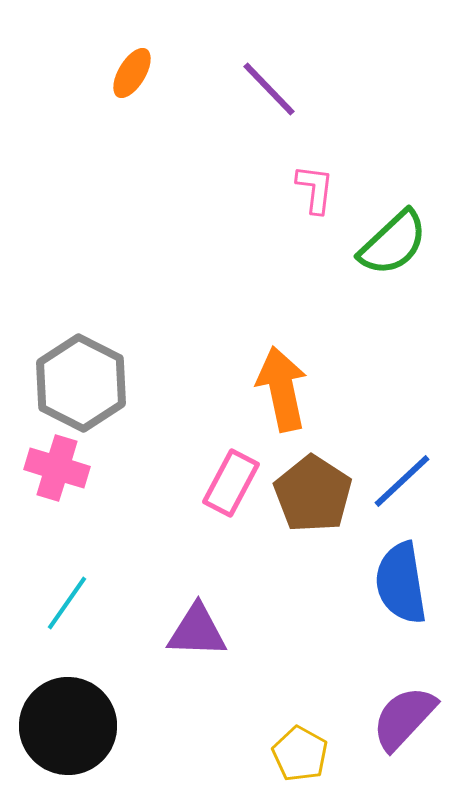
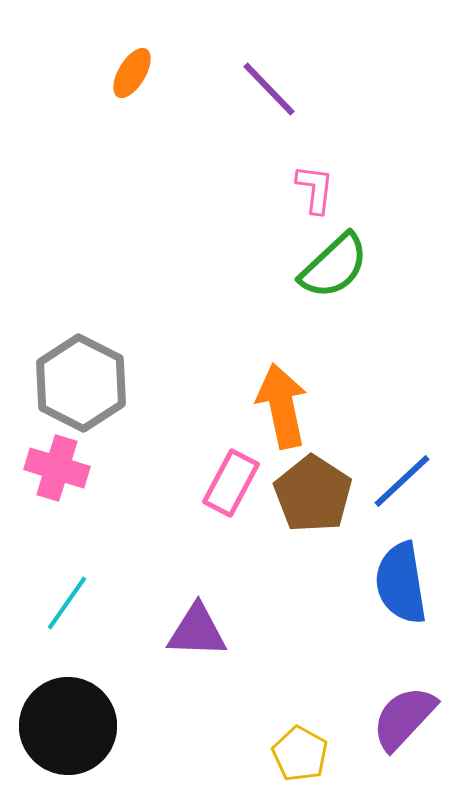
green semicircle: moved 59 px left, 23 px down
orange arrow: moved 17 px down
